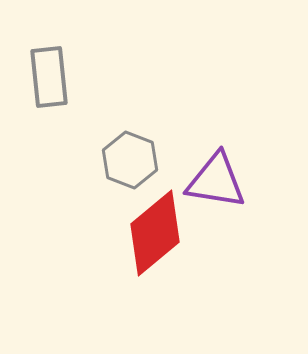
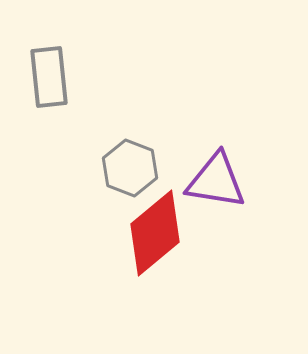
gray hexagon: moved 8 px down
